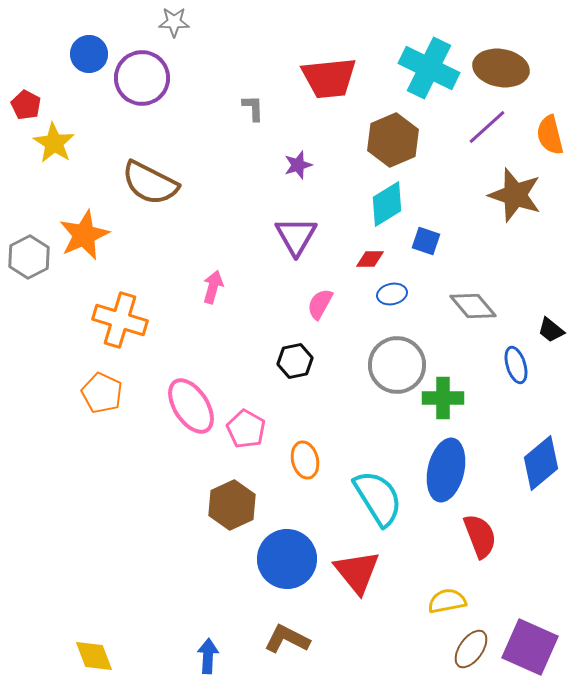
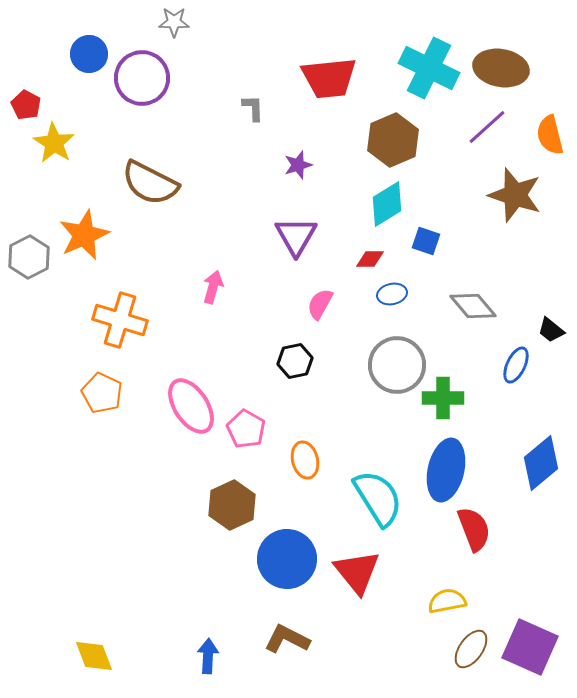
blue ellipse at (516, 365): rotated 42 degrees clockwise
red semicircle at (480, 536): moved 6 px left, 7 px up
